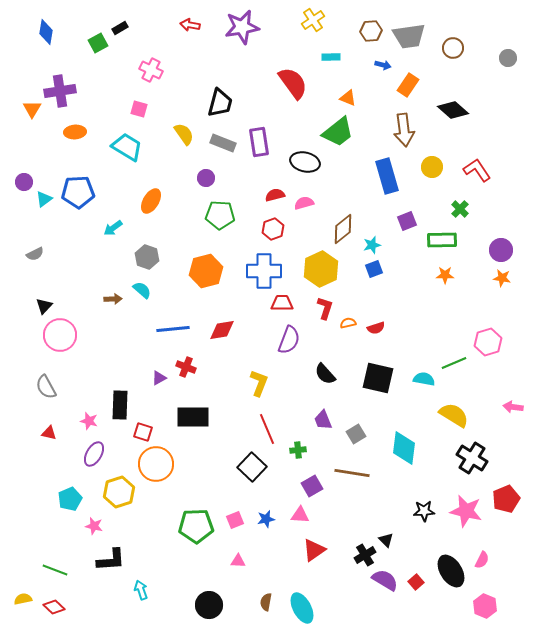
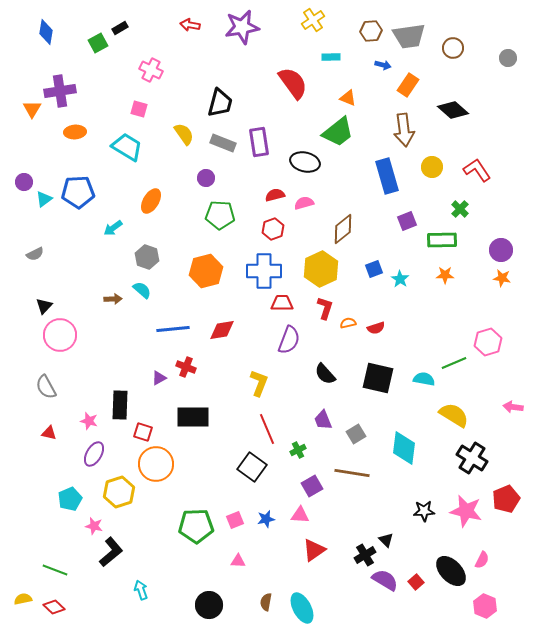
cyan star at (372, 245): moved 28 px right, 34 px down; rotated 24 degrees counterclockwise
green cross at (298, 450): rotated 21 degrees counterclockwise
black square at (252, 467): rotated 8 degrees counterclockwise
black L-shape at (111, 560): moved 8 px up; rotated 36 degrees counterclockwise
black ellipse at (451, 571): rotated 12 degrees counterclockwise
